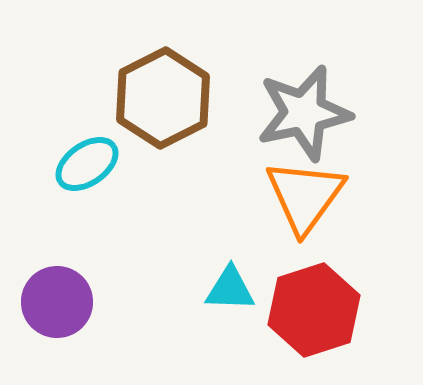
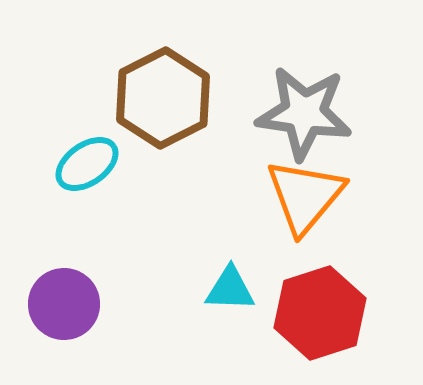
gray star: rotated 20 degrees clockwise
orange triangle: rotated 4 degrees clockwise
purple circle: moved 7 px right, 2 px down
red hexagon: moved 6 px right, 3 px down
